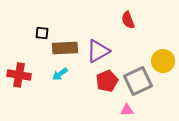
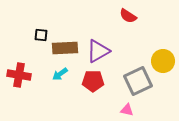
red semicircle: moved 4 px up; rotated 36 degrees counterclockwise
black square: moved 1 px left, 2 px down
red pentagon: moved 14 px left; rotated 25 degrees clockwise
pink triangle: rotated 16 degrees clockwise
